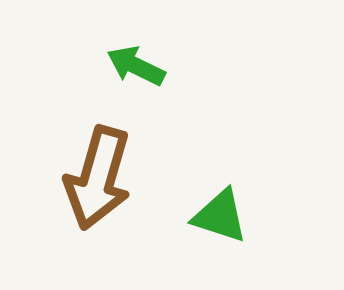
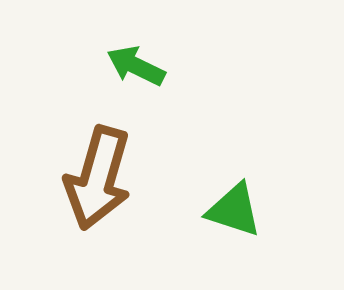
green triangle: moved 14 px right, 6 px up
